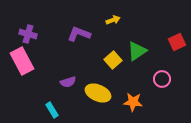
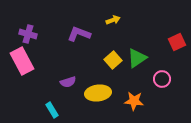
green triangle: moved 7 px down
yellow ellipse: rotated 30 degrees counterclockwise
orange star: moved 1 px right, 1 px up
